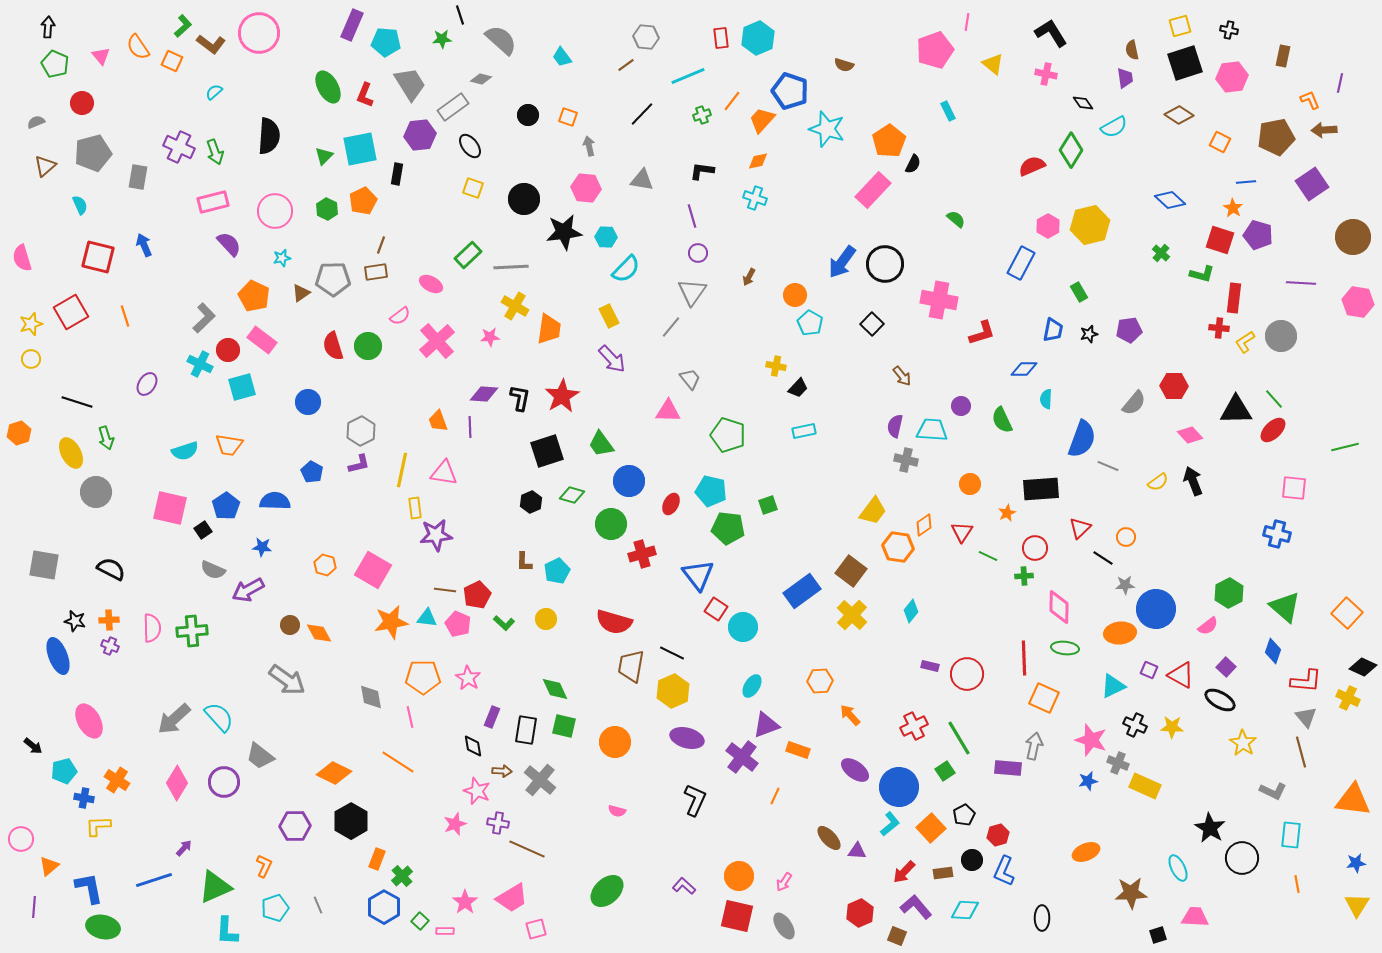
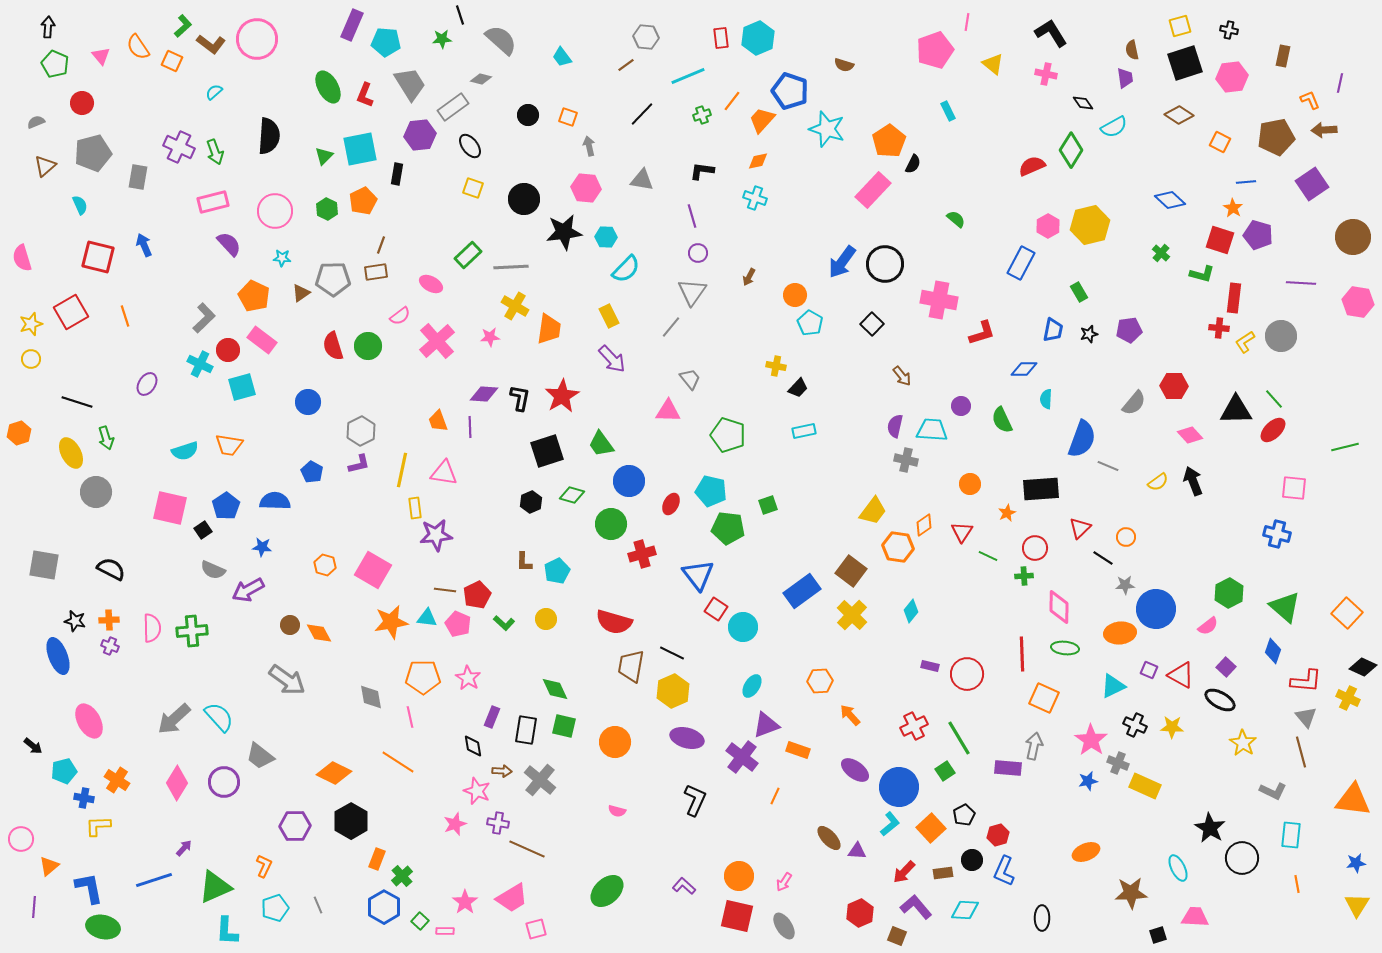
pink circle at (259, 33): moved 2 px left, 6 px down
cyan star at (282, 258): rotated 18 degrees clockwise
red line at (1024, 658): moved 2 px left, 4 px up
pink star at (1091, 740): rotated 16 degrees clockwise
